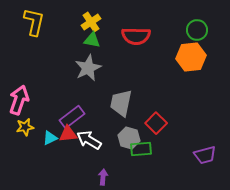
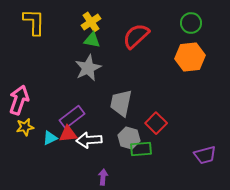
yellow L-shape: rotated 12 degrees counterclockwise
green circle: moved 6 px left, 7 px up
red semicircle: rotated 136 degrees clockwise
orange hexagon: moved 1 px left
white arrow: rotated 35 degrees counterclockwise
